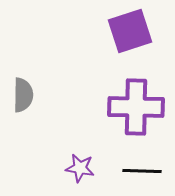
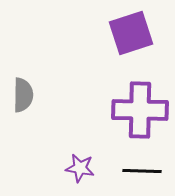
purple square: moved 1 px right, 2 px down
purple cross: moved 4 px right, 3 px down
